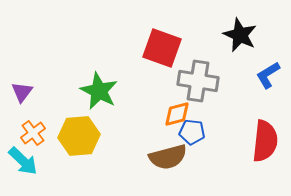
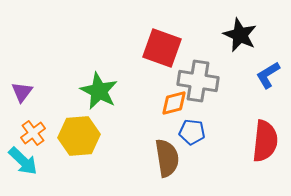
orange diamond: moved 3 px left, 11 px up
brown semicircle: moved 1 px left, 1 px down; rotated 84 degrees counterclockwise
